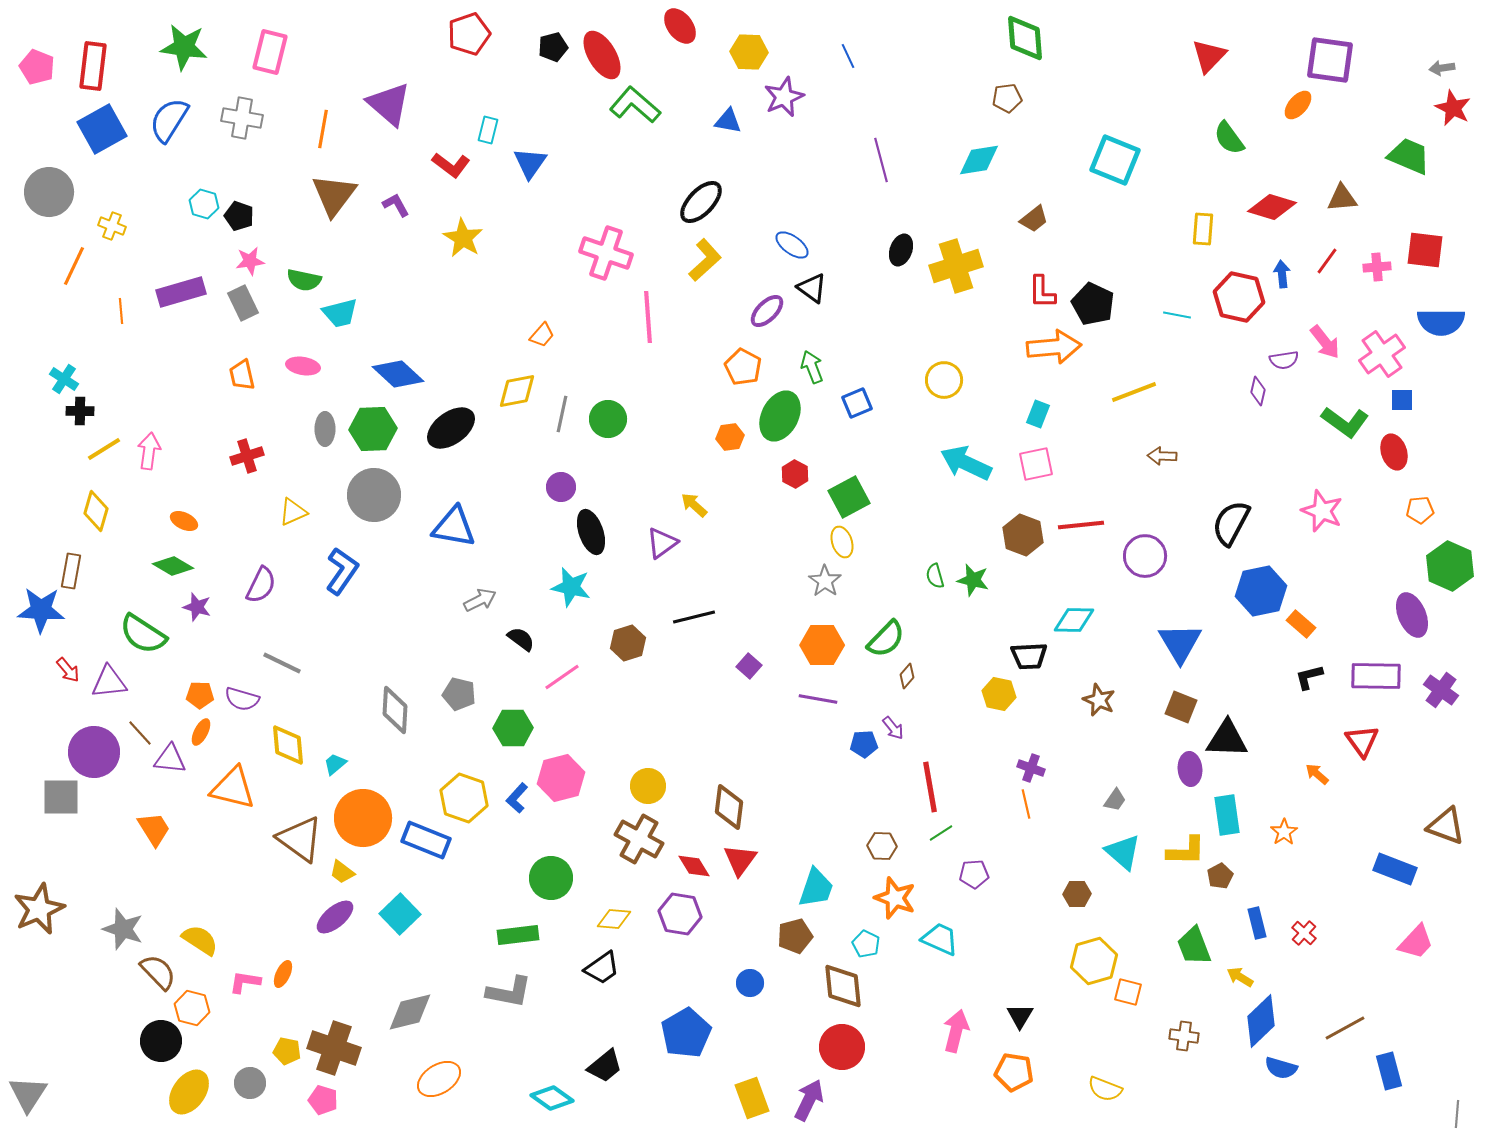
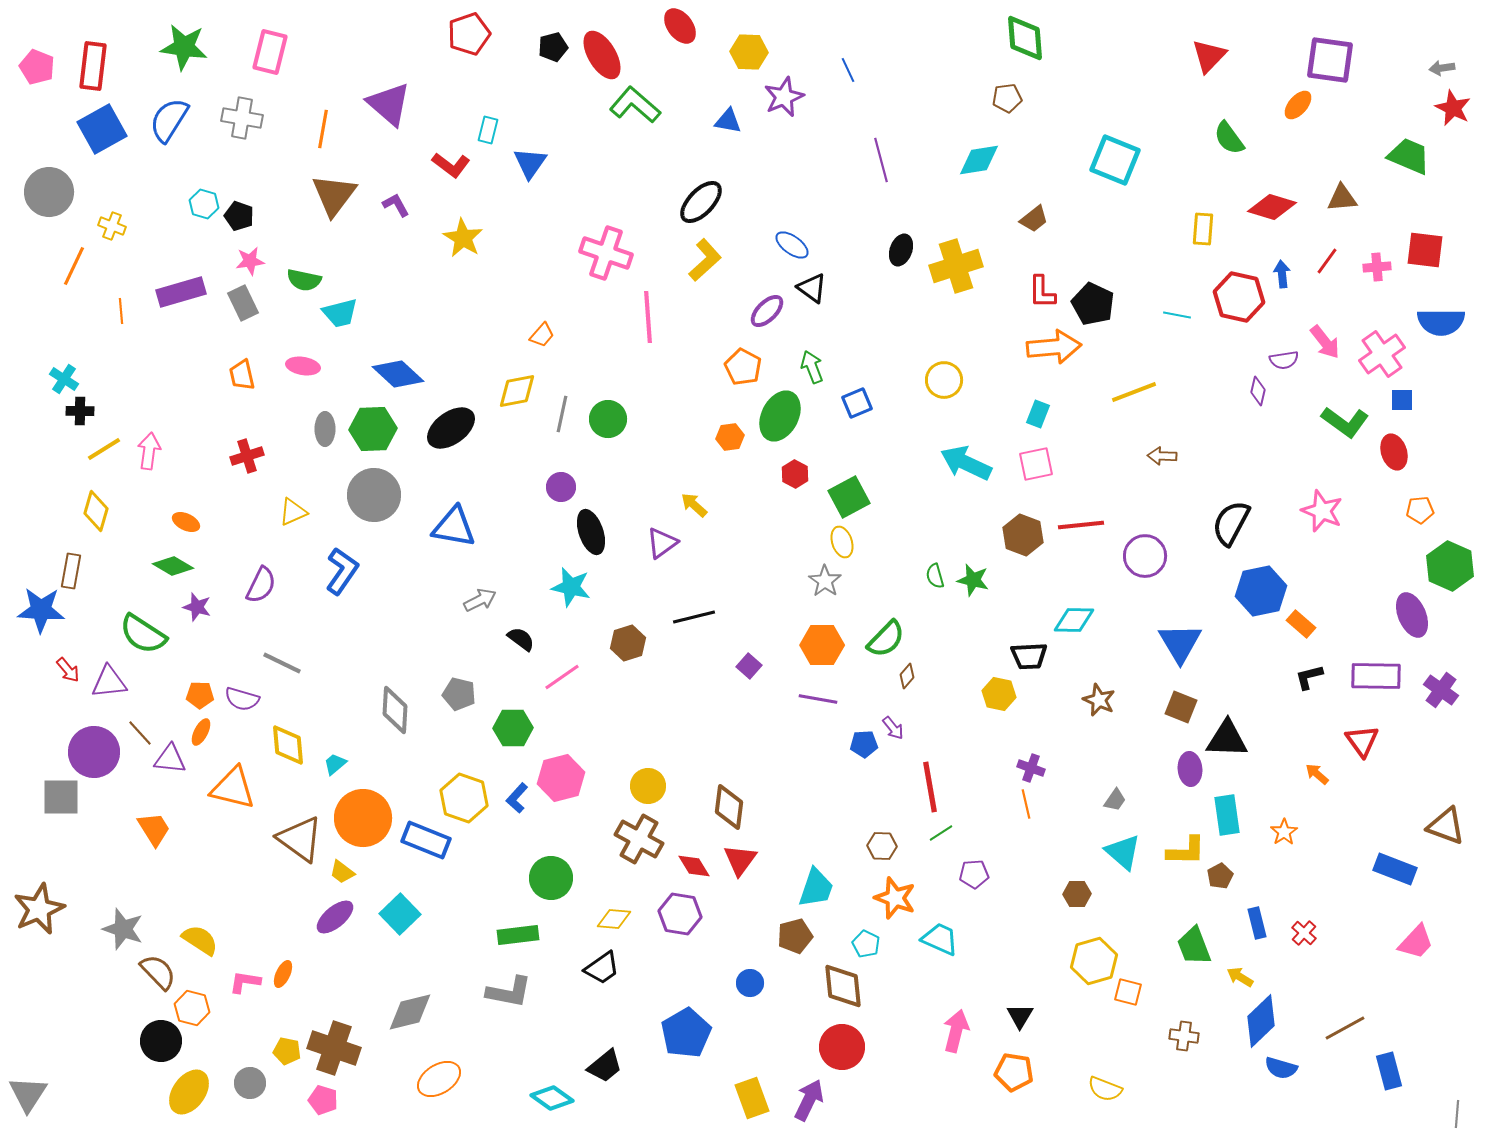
blue line at (848, 56): moved 14 px down
orange ellipse at (184, 521): moved 2 px right, 1 px down
